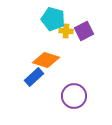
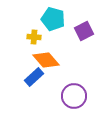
yellow cross: moved 32 px left, 6 px down
orange diamond: rotated 32 degrees clockwise
